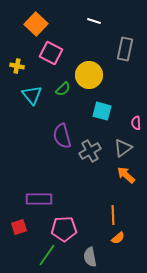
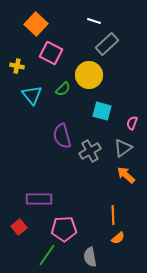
gray rectangle: moved 18 px left, 5 px up; rotated 35 degrees clockwise
pink semicircle: moved 4 px left; rotated 24 degrees clockwise
red square: rotated 21 degrees counterclockwise
